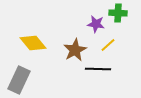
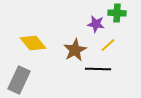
green cross: moved 1 px left
